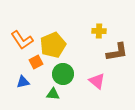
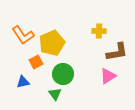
orange L-shape: moved 1 px right, 5 px up
yellow pentagon: moved 1 px left, 2 px up
pink triangle: moved 11 px right, 5 px up; rotated 48 degrees clockwise
green triangle: moved 2 px right; rotated 48 degrees clockwise
